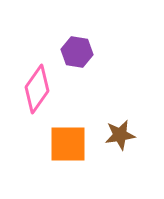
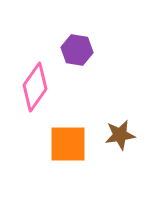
purple hexagon: moved 2 px up
pink diamond: moved 2 px left, 2 px up
